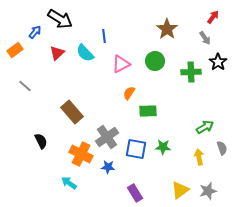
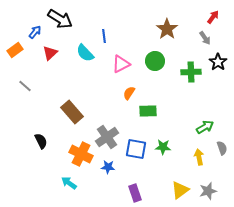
red triangle: moved 7 px left
purple rectangle: rotated 12 degrees clockwise
